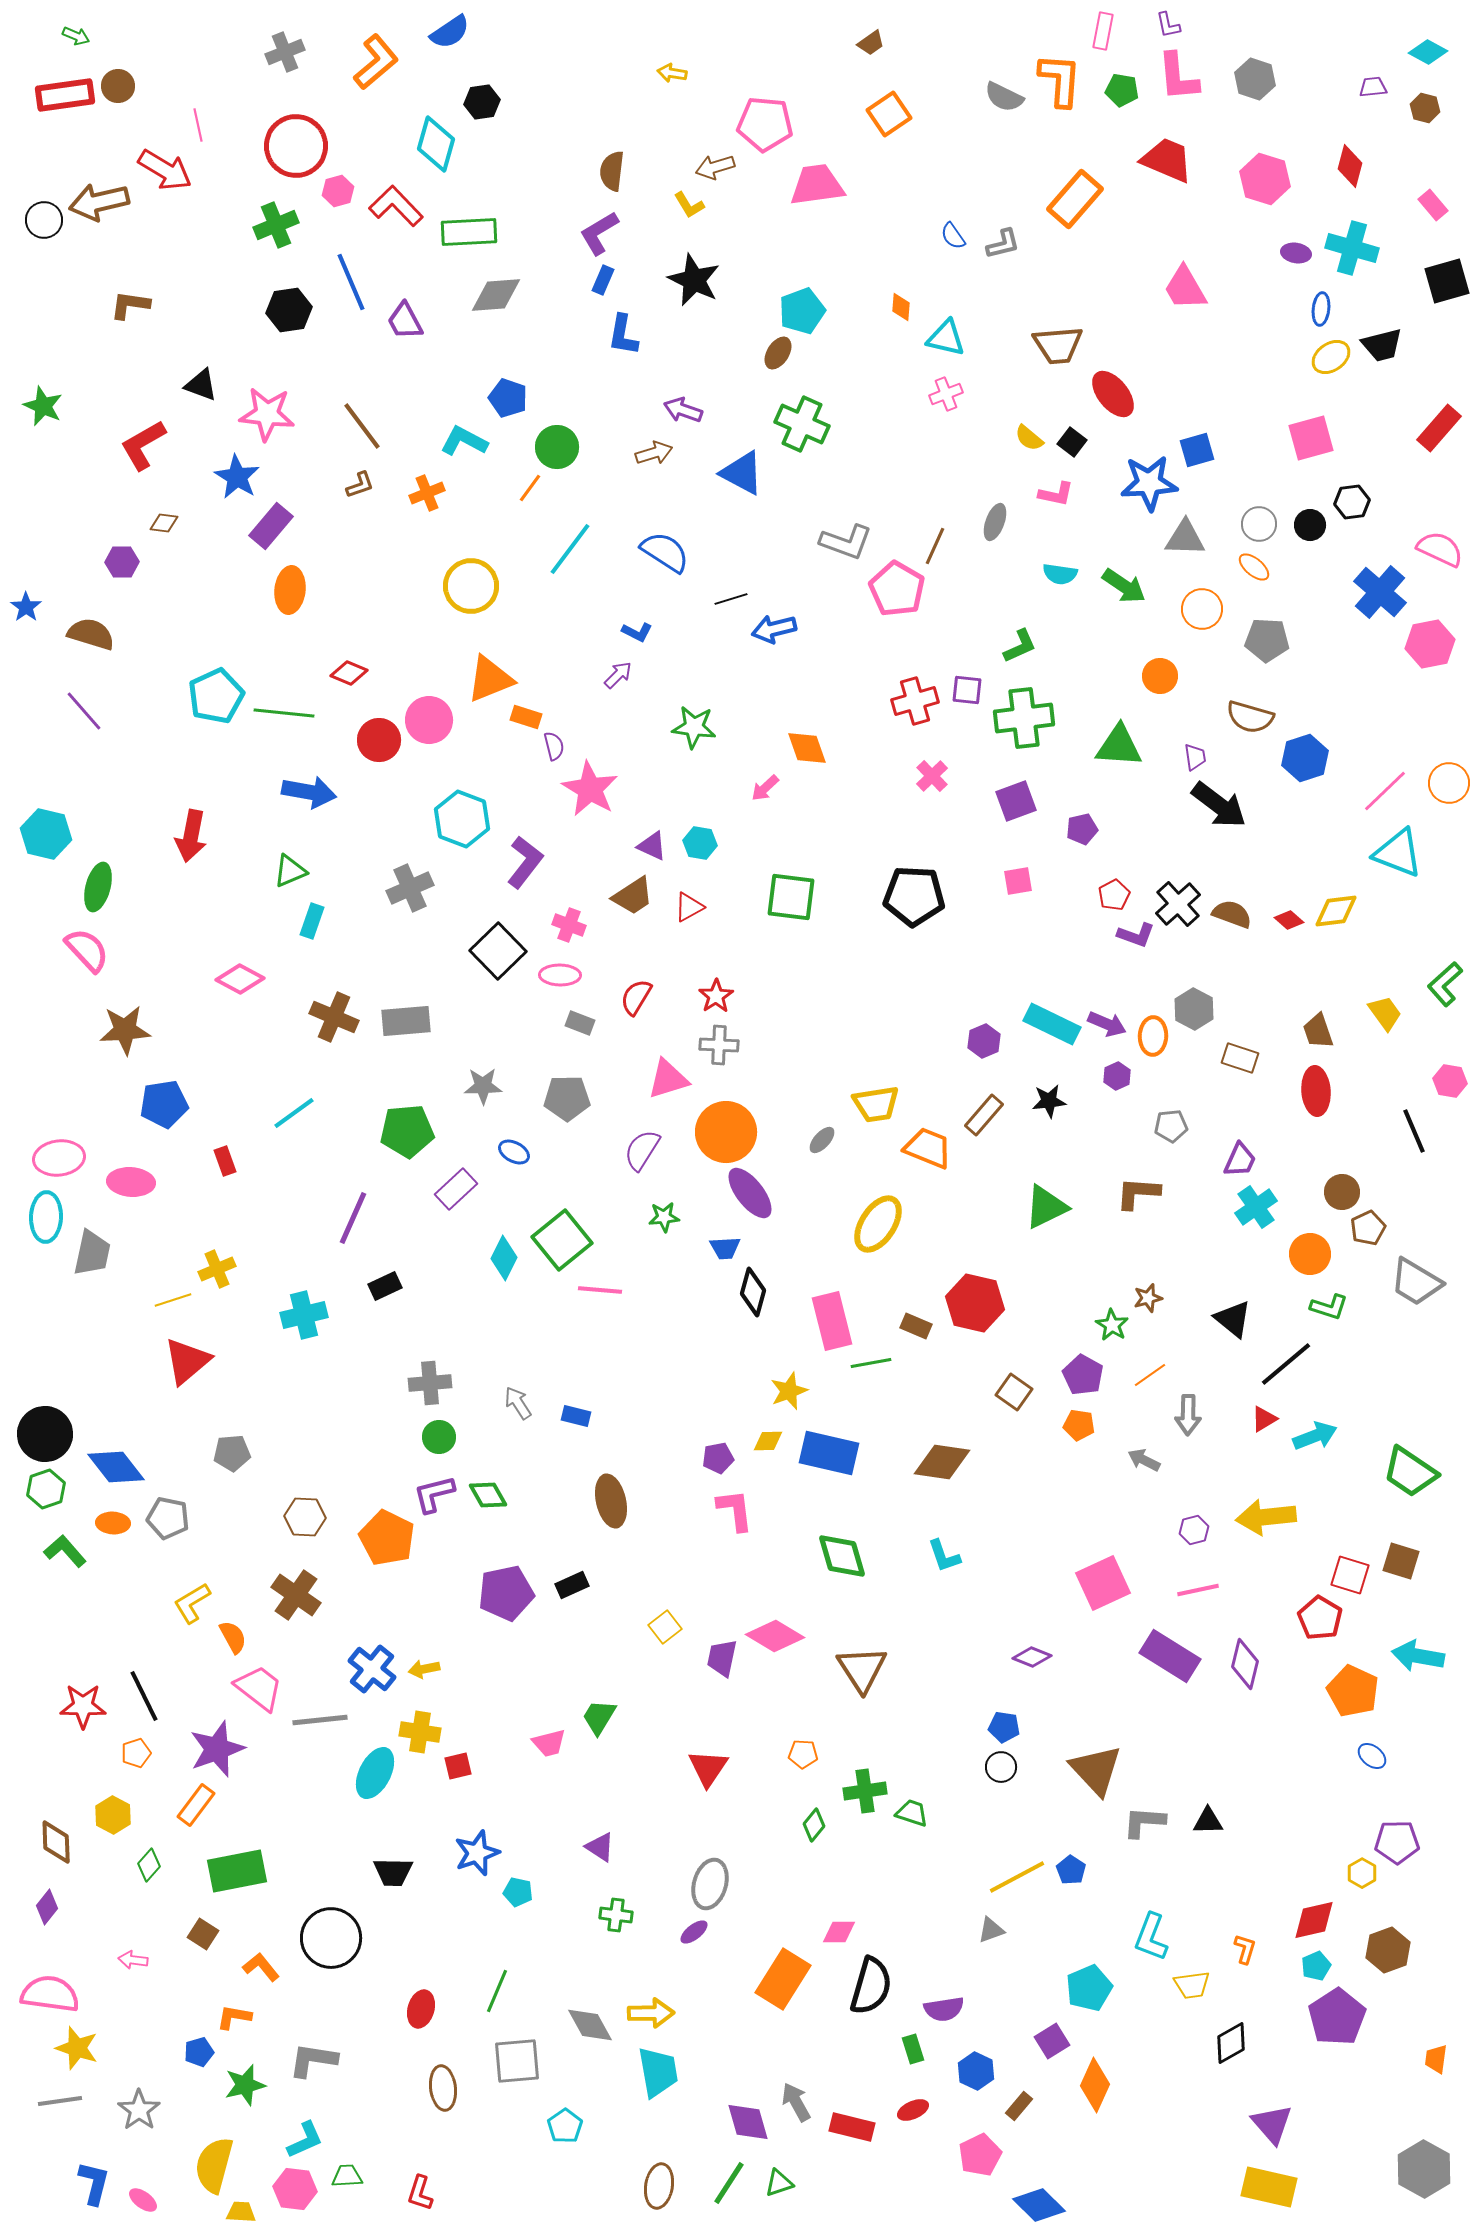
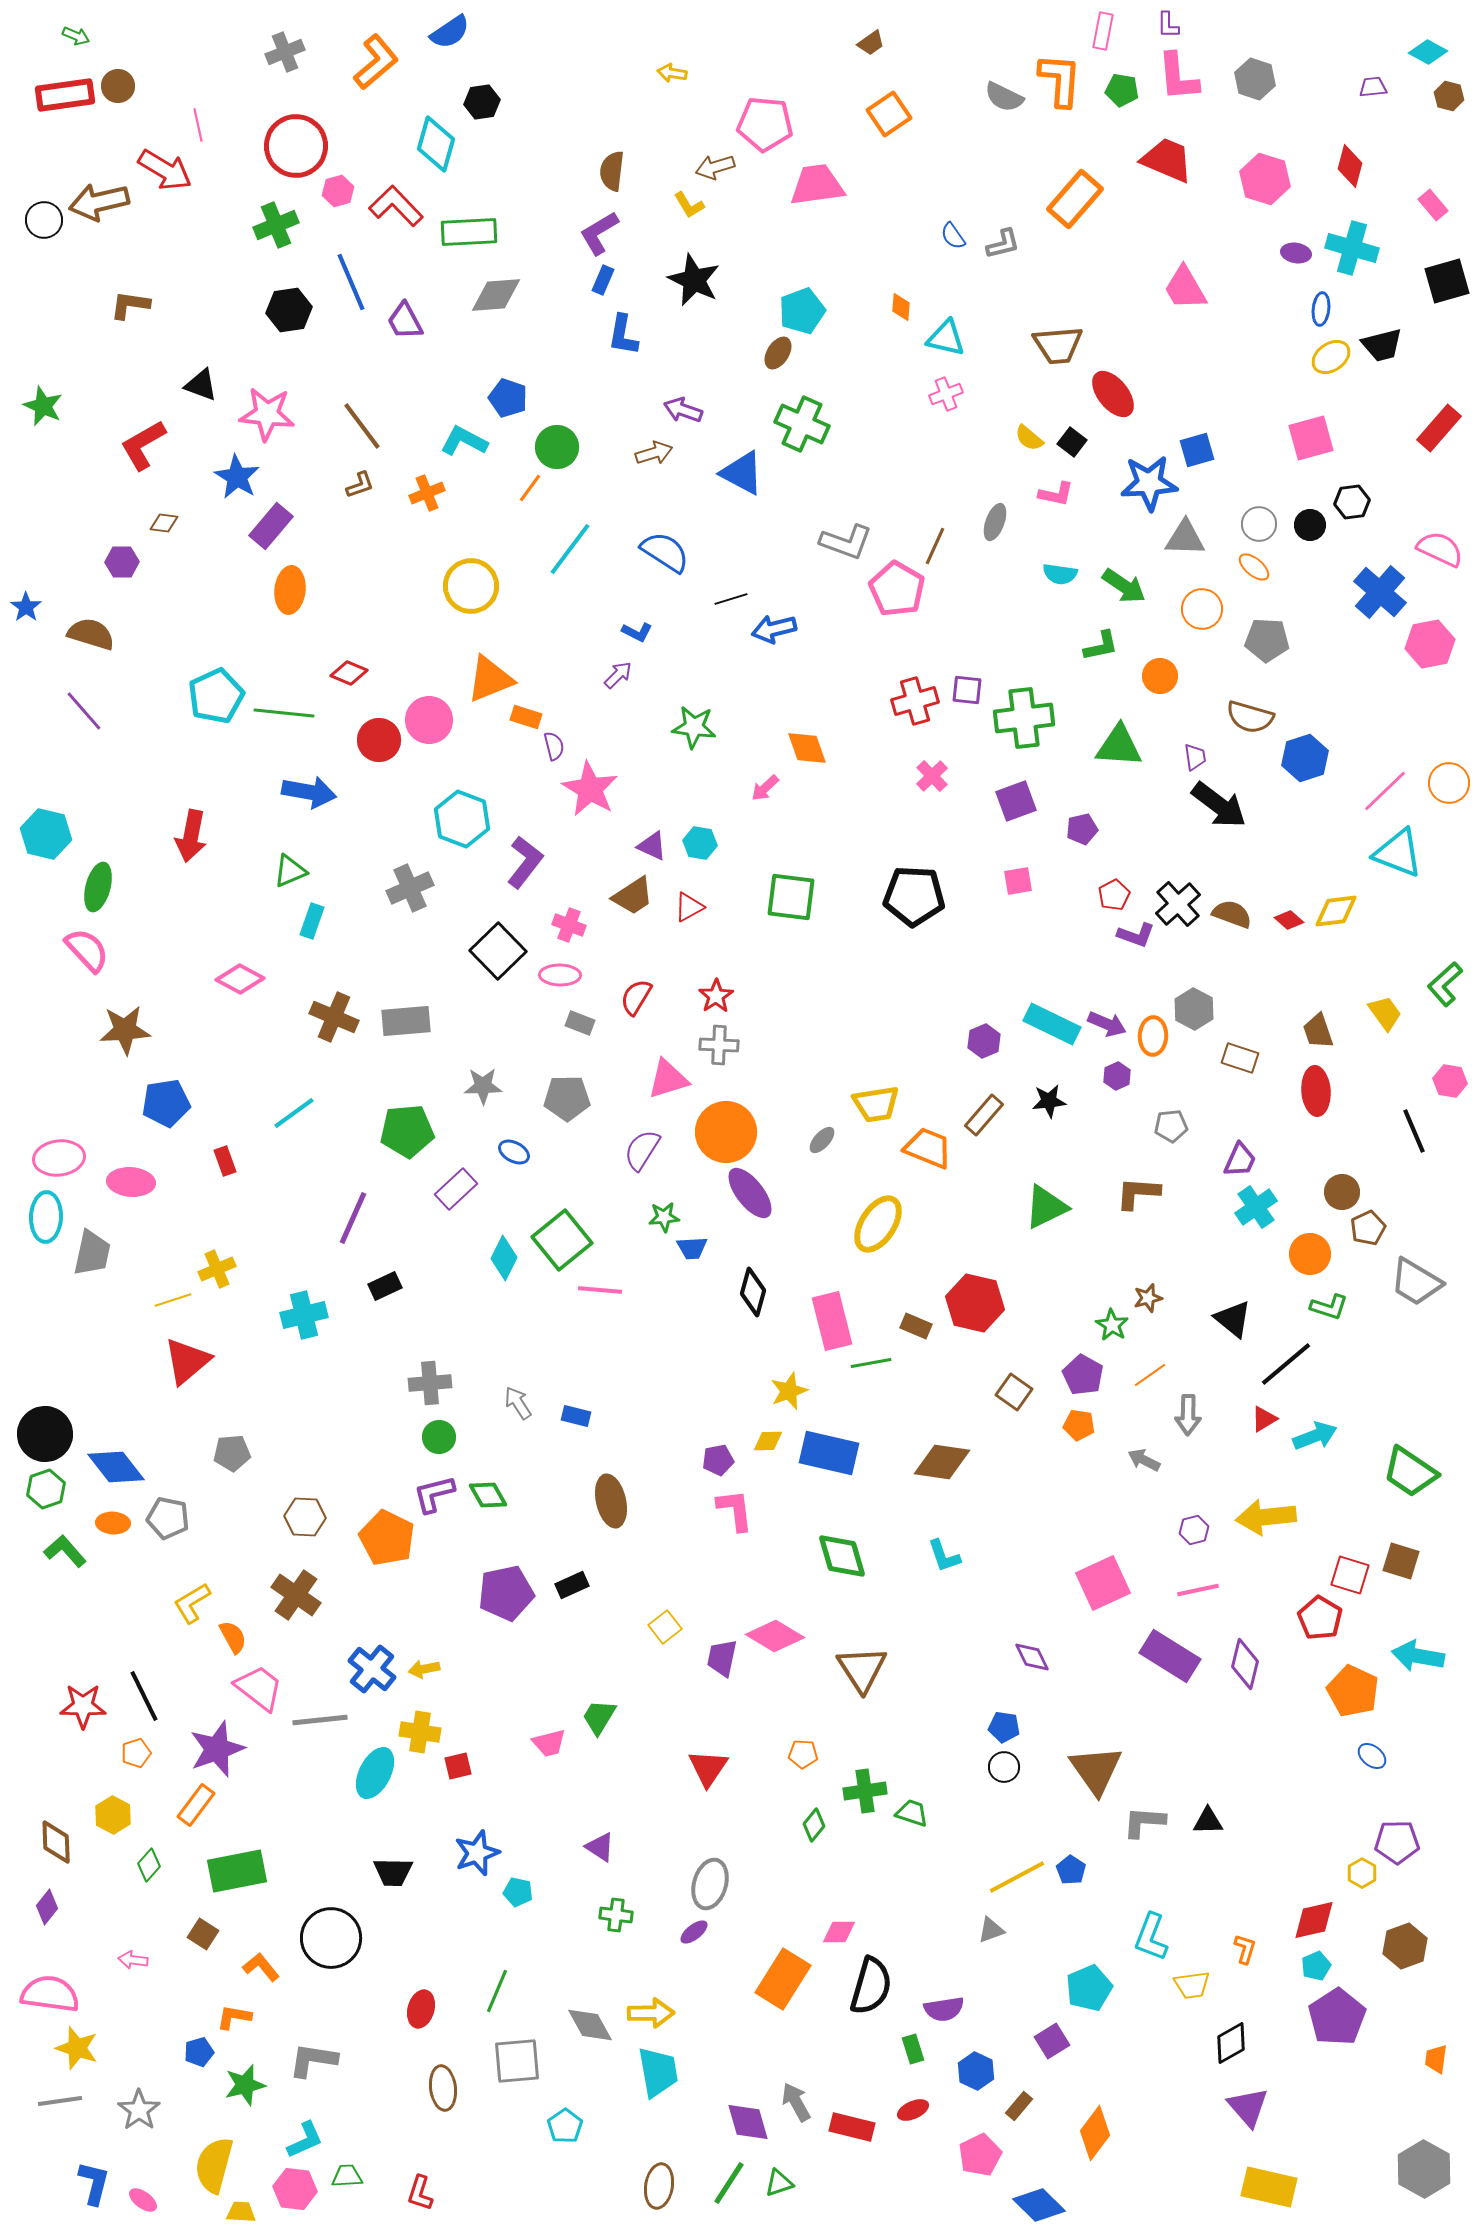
purple L-shape at (1168, 25): rotated 12 degrees clockwise
brown hexagon at (1425, 108): moved 24 px right, 12 px up
green L-shape at (1020, 646): moved 81 px right; rotated 12 degrees clockwise
blue pentagon at (164, 1104): moved 2 px right, 1 px up
blue trapezoid at (725, 1248): moved 33 px left
purple pentagon at (718, 1458): moved 2 px down
purple diamond at (1032, 1657): rotated 42 degrees clockwise
black circle at (1001, 1767): moved 3 px right
brown triangle at (1096, 1770): rotated 8 degrees clockwise
brown hexagon at (1388, 1950): moved 17 px right, 4 px up
orange diamond at (1095, 2085): moved 48 px down; rotated 12 degrees clockwise
purple triangle at (1272, 2124): moved 24 px left, 17 px up
